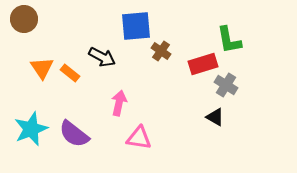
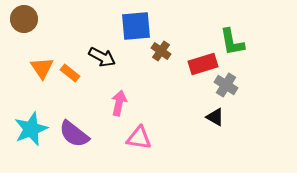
green L-shape: moved 3 px right, 2 px down
